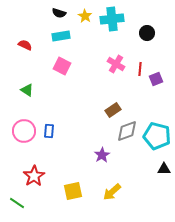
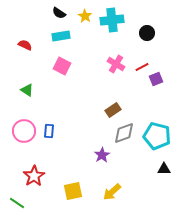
black semicircle: rotated 16 degrees clockwise
cyan cross: moved 1 px down
red line: moved 2 px right, 2 px up; rotated 56 degrees clockwise
gray diamond: moved 3 px left, 2 px down
